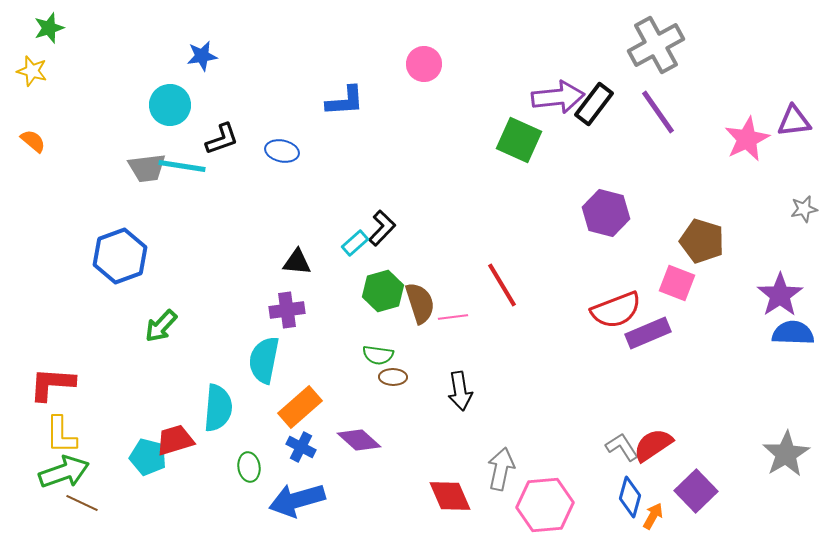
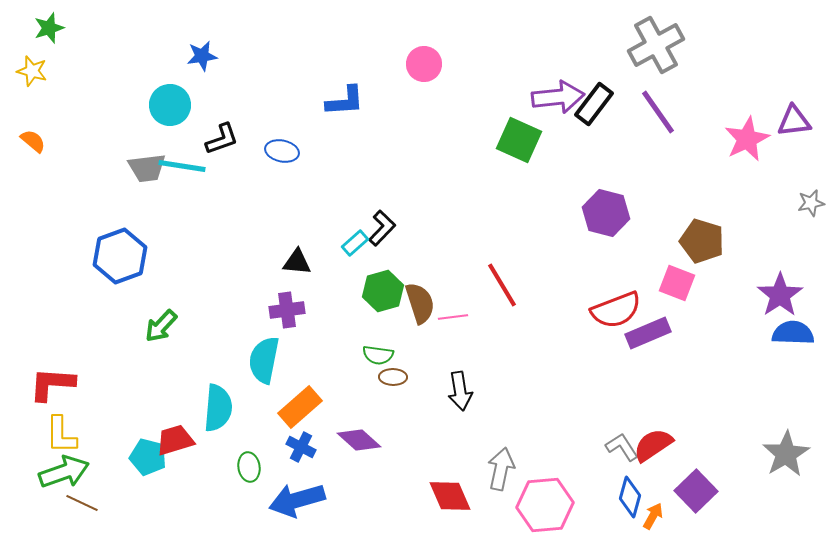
gray star at (804, 209): moved 7 px right, 6 px up
